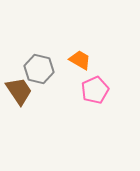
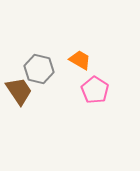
pink pentagon: rotated 16 degrees counterclockwise
